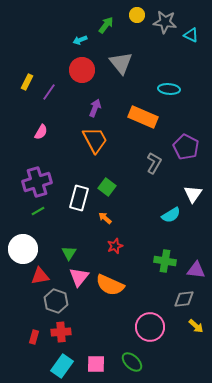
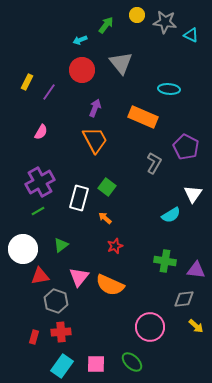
purple cross: moved 3 px right; rotated 12 degrees counterclockwise
green triangle: moved 8 px left, 8 px up; rotated 21 degrees clockwise
